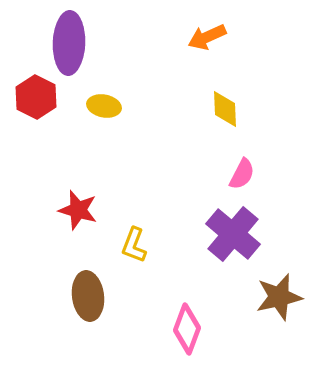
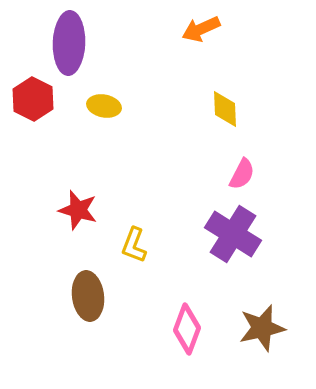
orange arrow: moved 6 px left, 8 px up
red hexagon: moved 3 px left, 2 px down
purple cross: rotated 8 degrees counterclockwise
brown star: moved 17 px left, 31 px down
